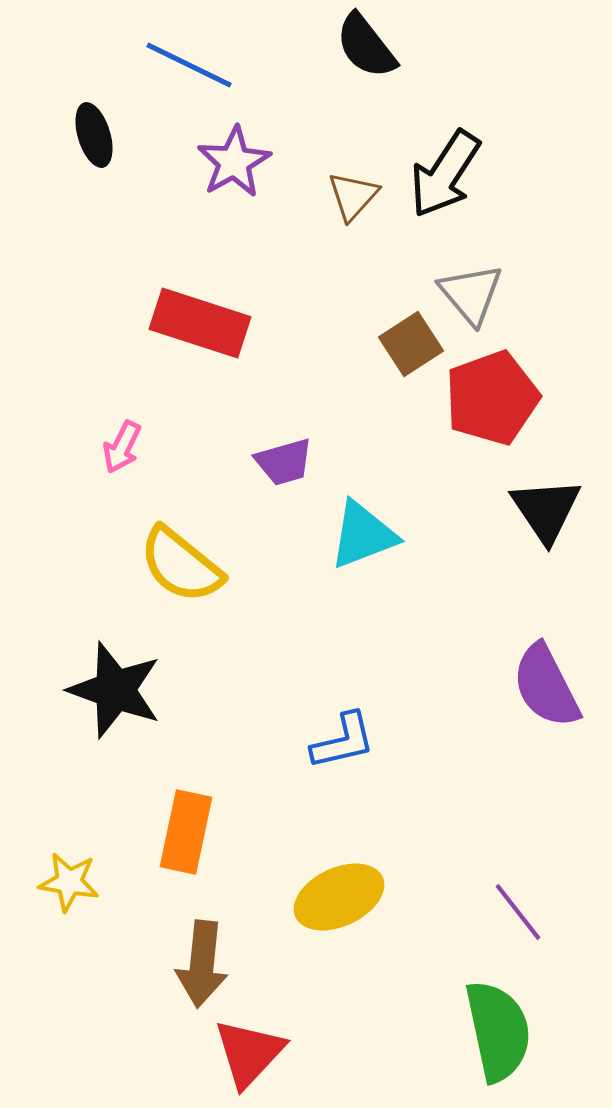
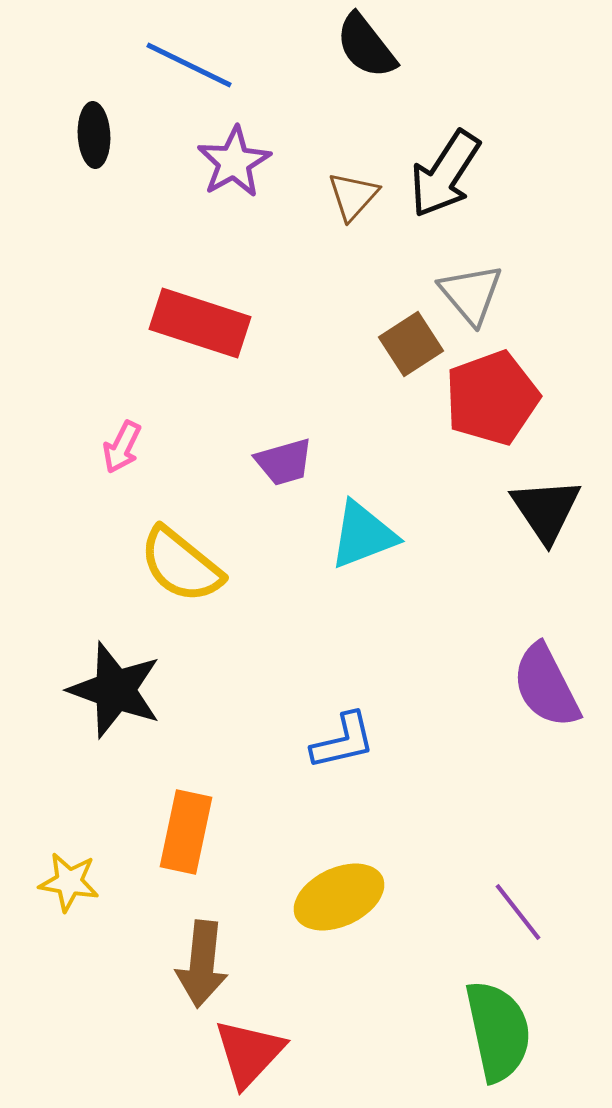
black ellipse: rotated 14 degrees clockwise
